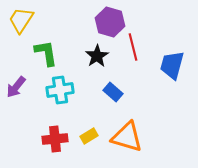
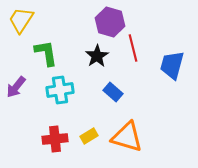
red line: moved 1 px down
